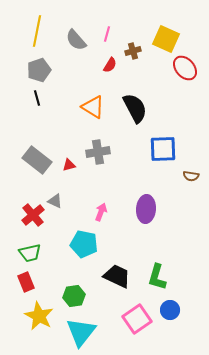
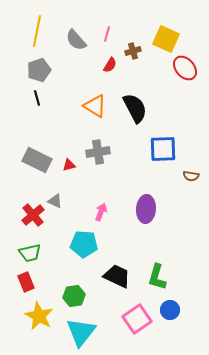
orange triangle: moved 2 px right, 1 px up
gray rectangle: rotated 12 degrees counterclockwise
cyan pentagon: rotated 8 degrees counterclockwise
